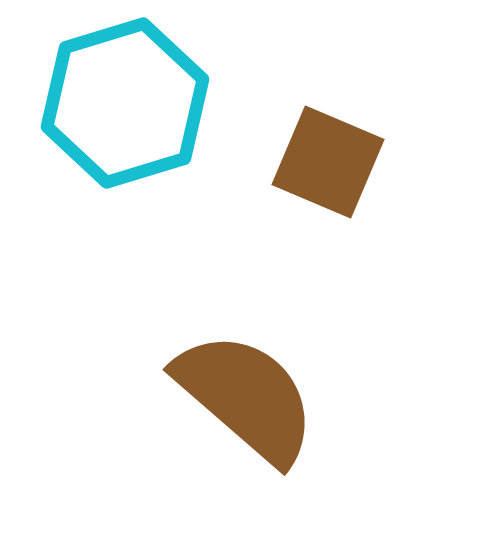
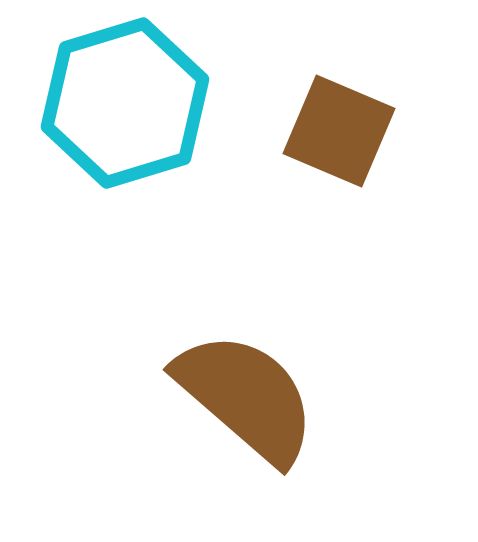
brown square: moved 11 px right, 31 px up
